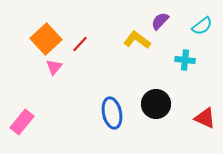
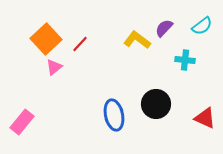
purple semicircle: moved 4 px right, 7 px down
pink triangle: rotated 12 degrees clockwise
blue ellipse: moved 2 px right, 2 px down
